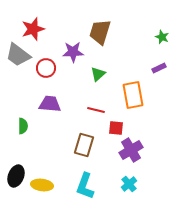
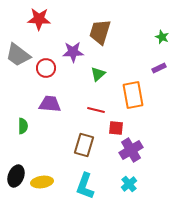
red star: moved 6 px right, 10 px up; rotated 20 degrees clockwise
yellow ellipse: moved 3 px up; rotated 15 degrees counterclockwise
